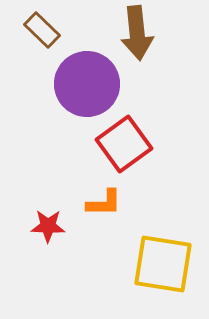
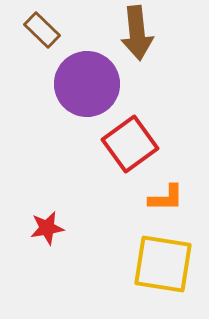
red square: moved 6 px right
orange L-shape: moved 62 px right, 5 px up
red star: moved 1 px left, 2 px down; rotated 12 degrees counterclockwise
